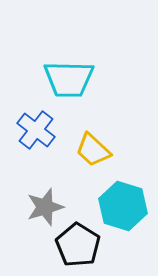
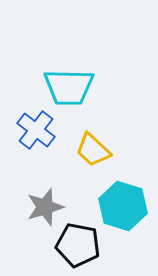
cyan trapezoid: moved 8 px down
black pentagon: rotated 21 degrees counterclockwise
